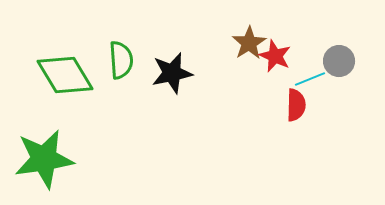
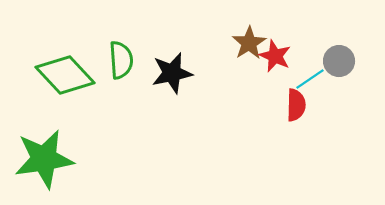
green diamond: rotated 12 degrees counterclockwise
cyan line: rotated 12 degrees counterclockwise
